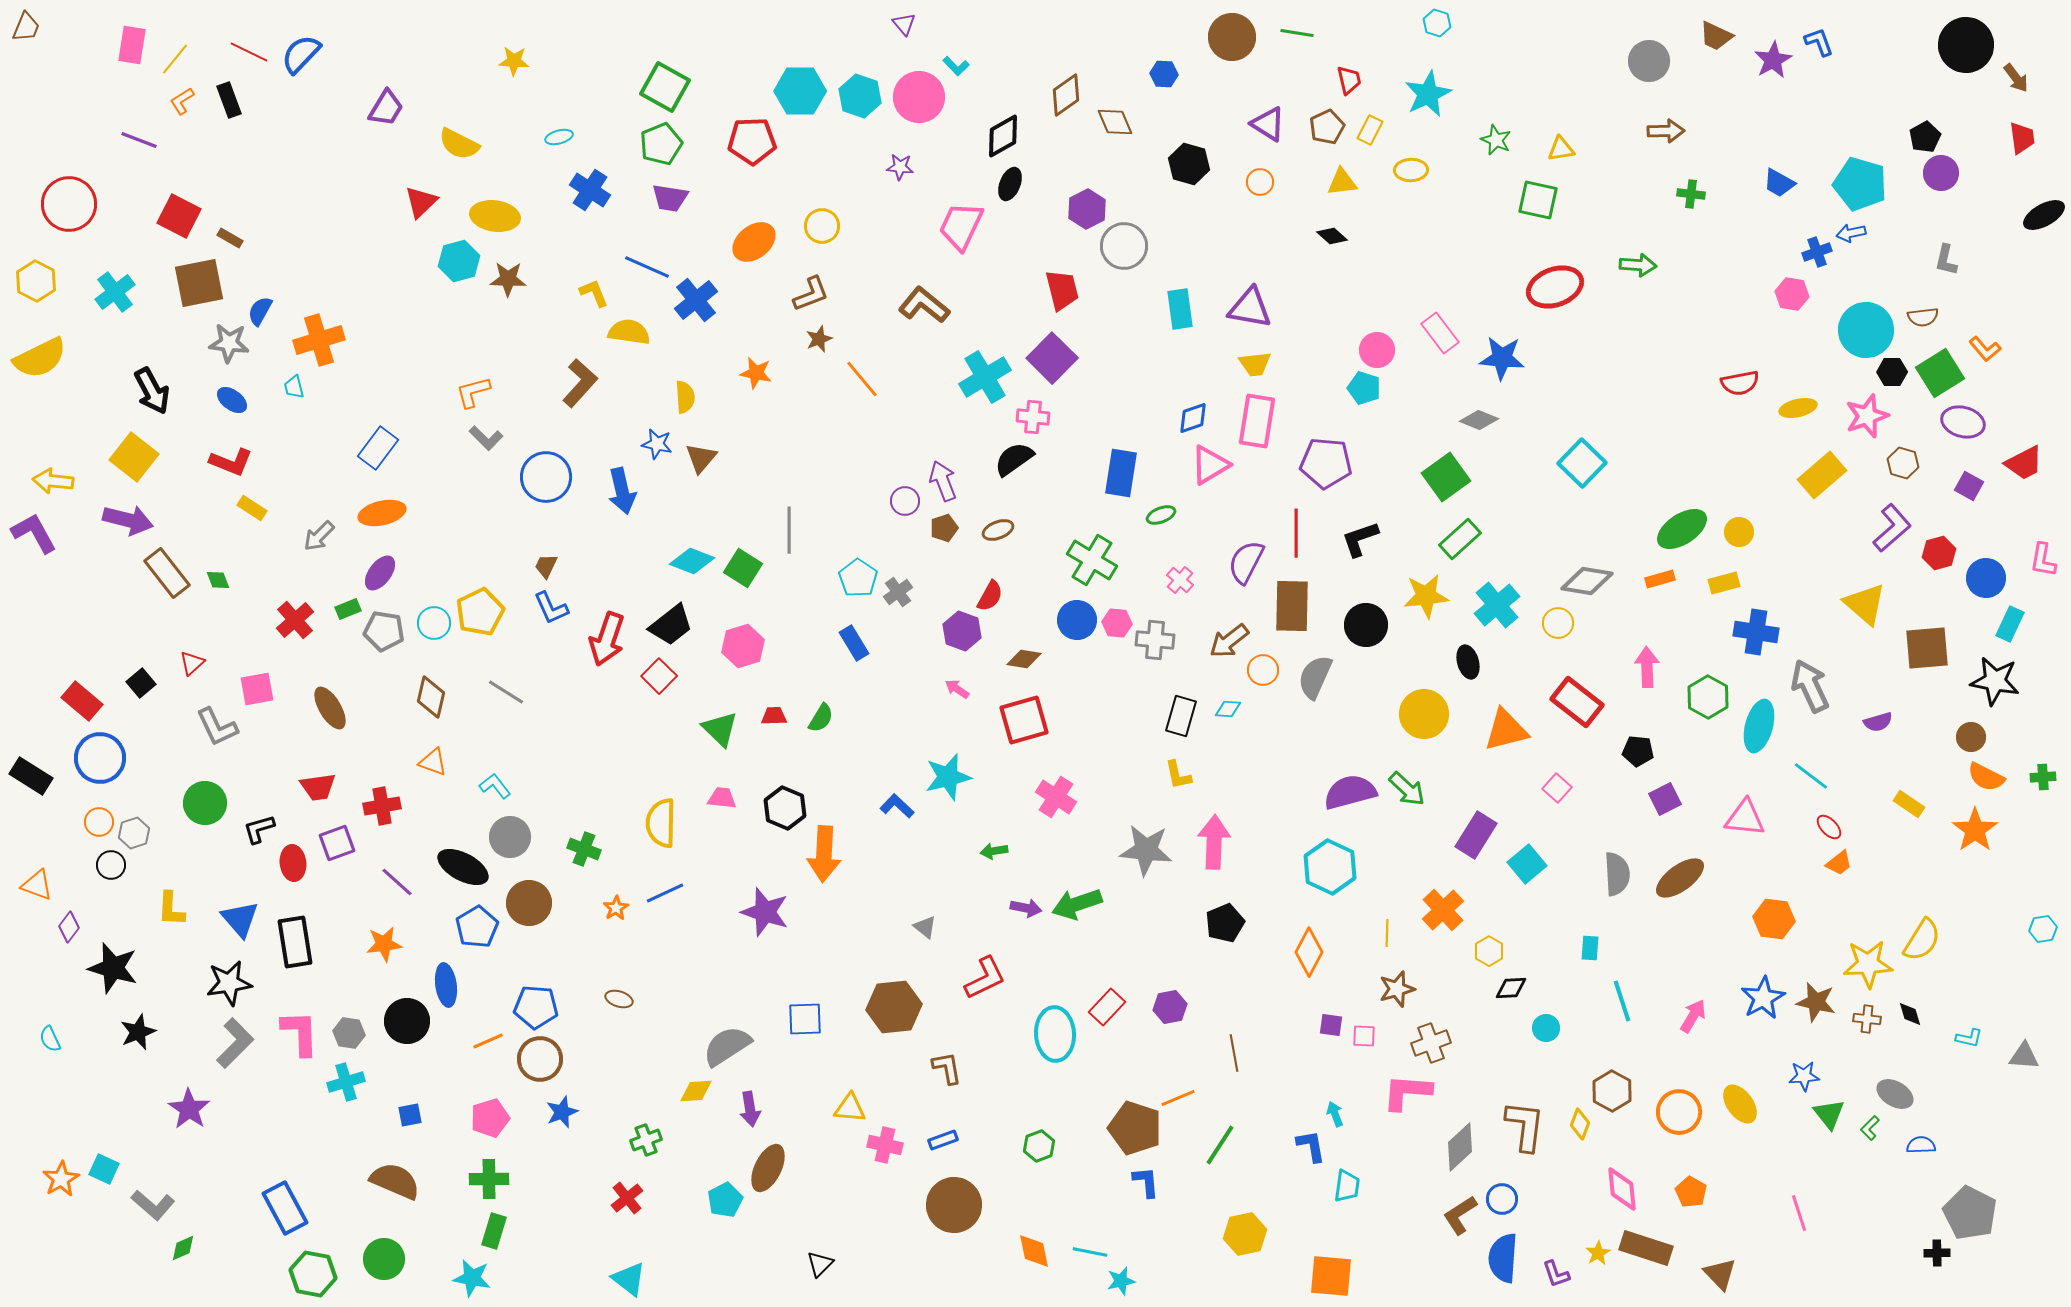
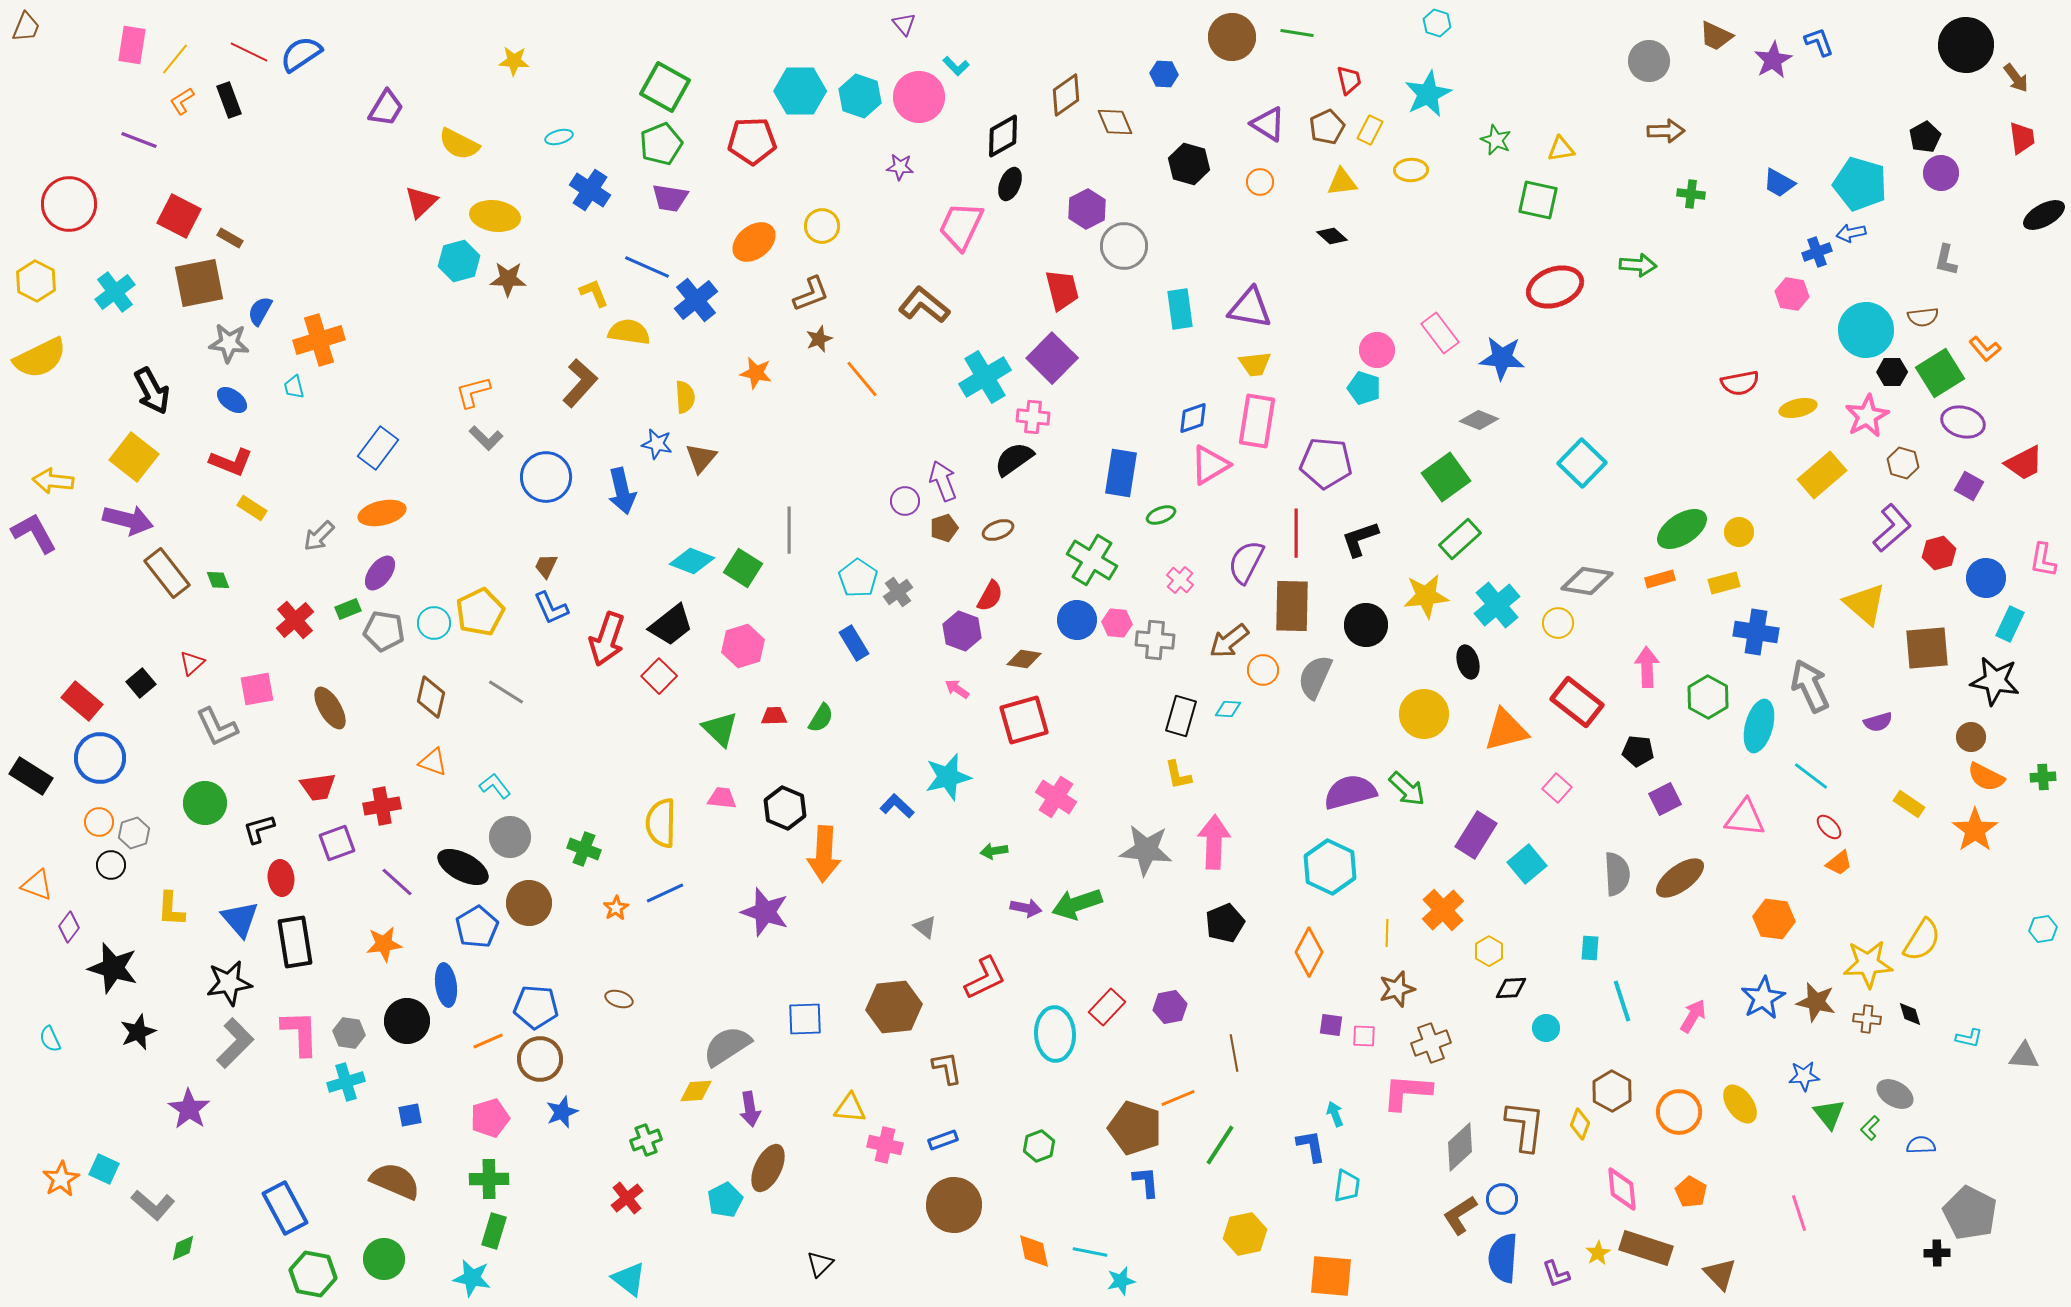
blue semicircle at (301, 54): rotated 12 degrees clockwise
pink star at (1867, 416): rotated 9 degrees counterclockwise
red ellipse at (293, 863): moved 12 px left, 15 px down
